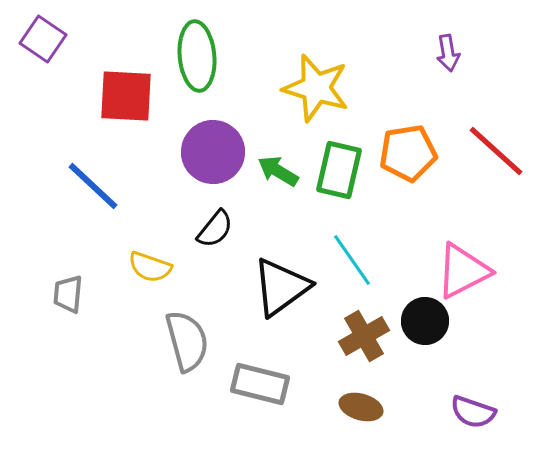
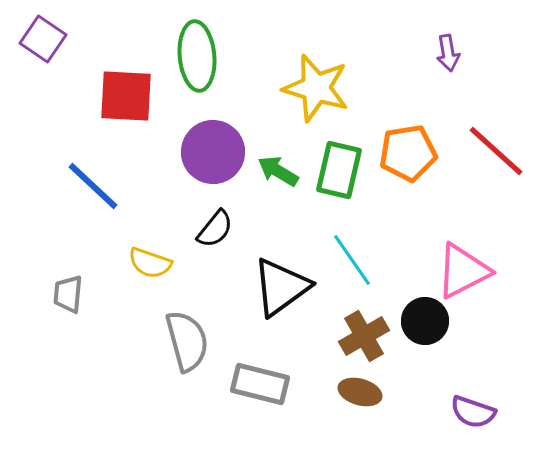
yellow semicircle: moved 4 px up
brown ellipse: moved 1 px left, 15 px up
